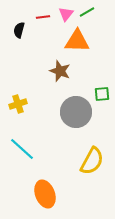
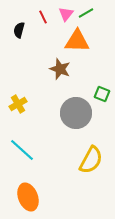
green line: moved 1 px left, 1 px down
red line: rotated 72 degrees clockwise
brown star: moved 2 px up
green square: rotated 28 degrees clockwise
yellow cross: rotated 12 degrees counterclockwise
gray circle: moved 1 px down
cyan line: moved 1 px down
yellow semicircle: moved 1 px left, 1 px up
orange ellipse: moved 17 px left, 3 px down
